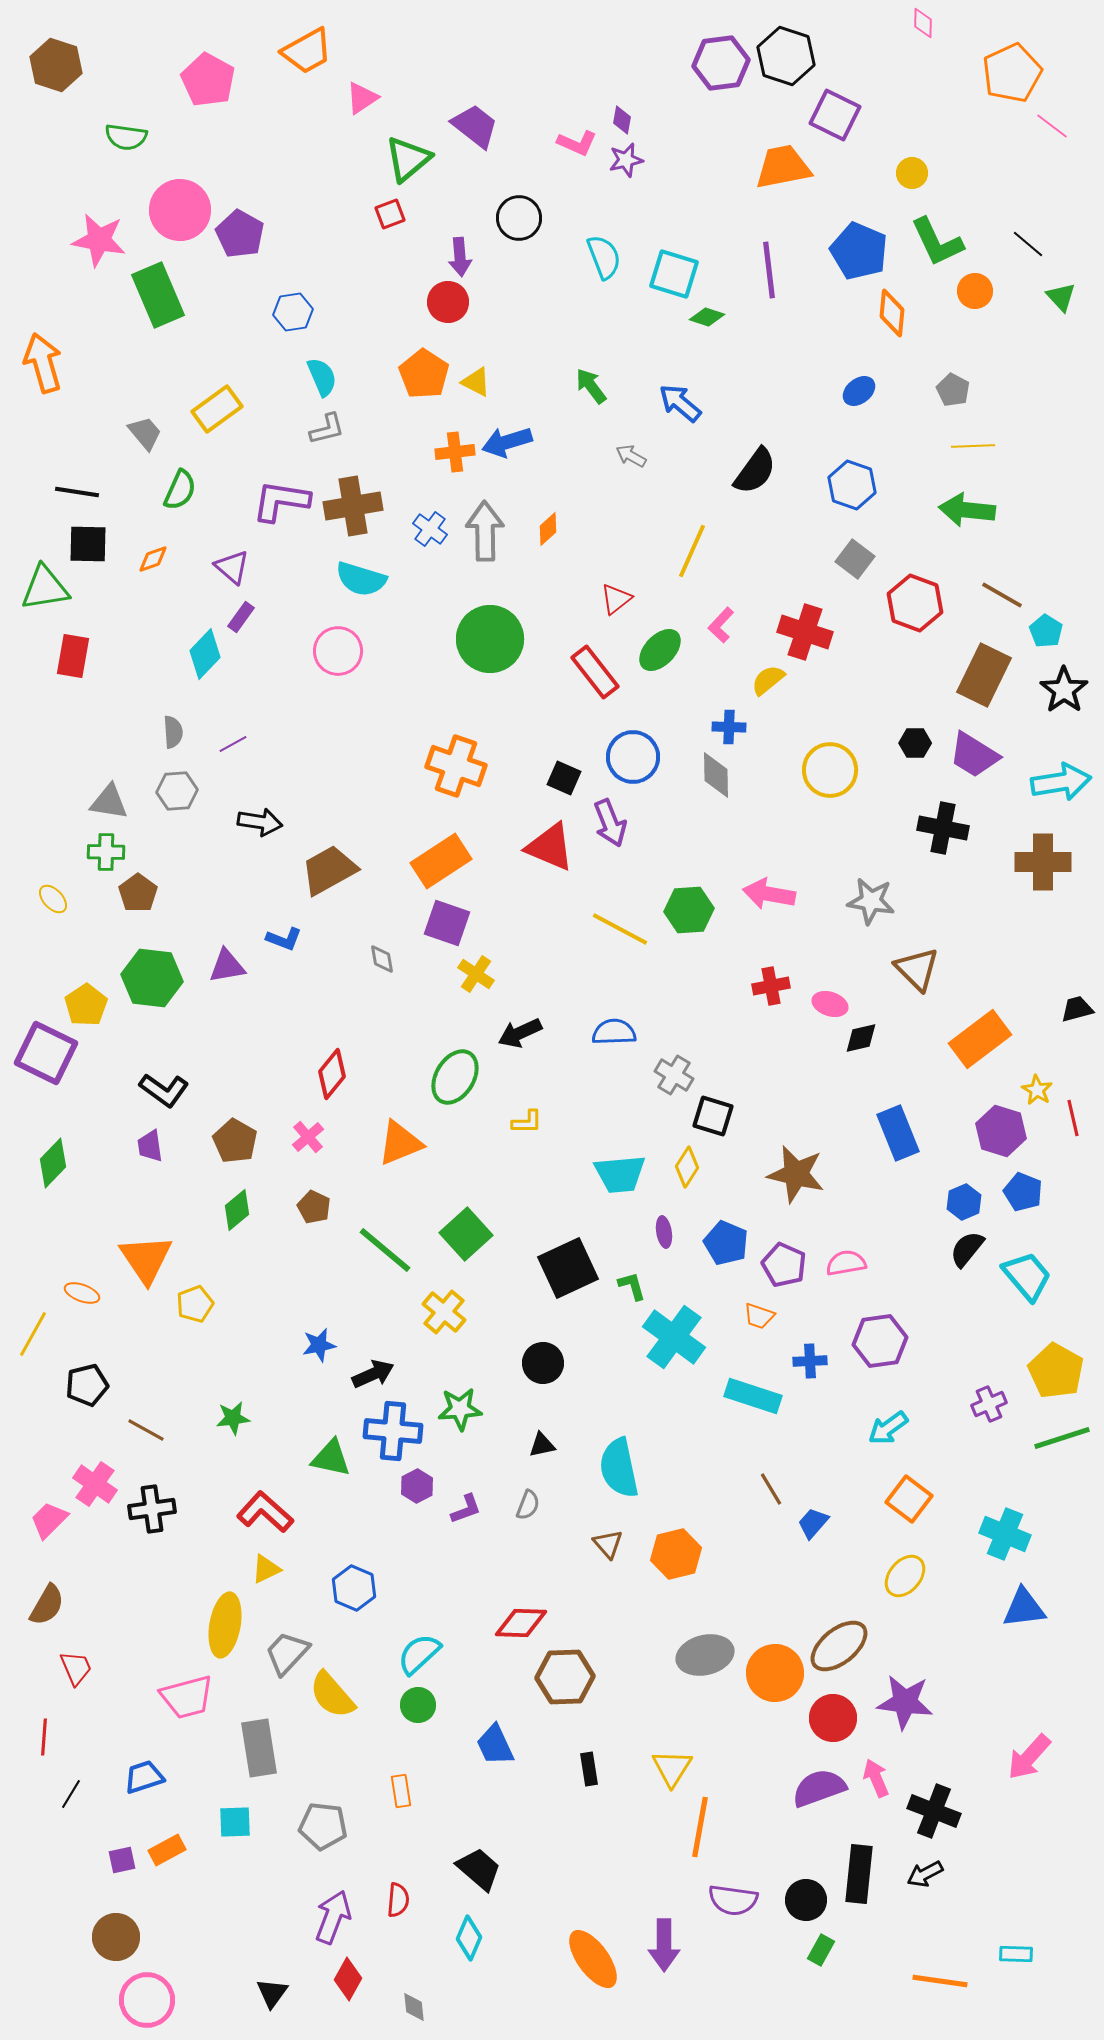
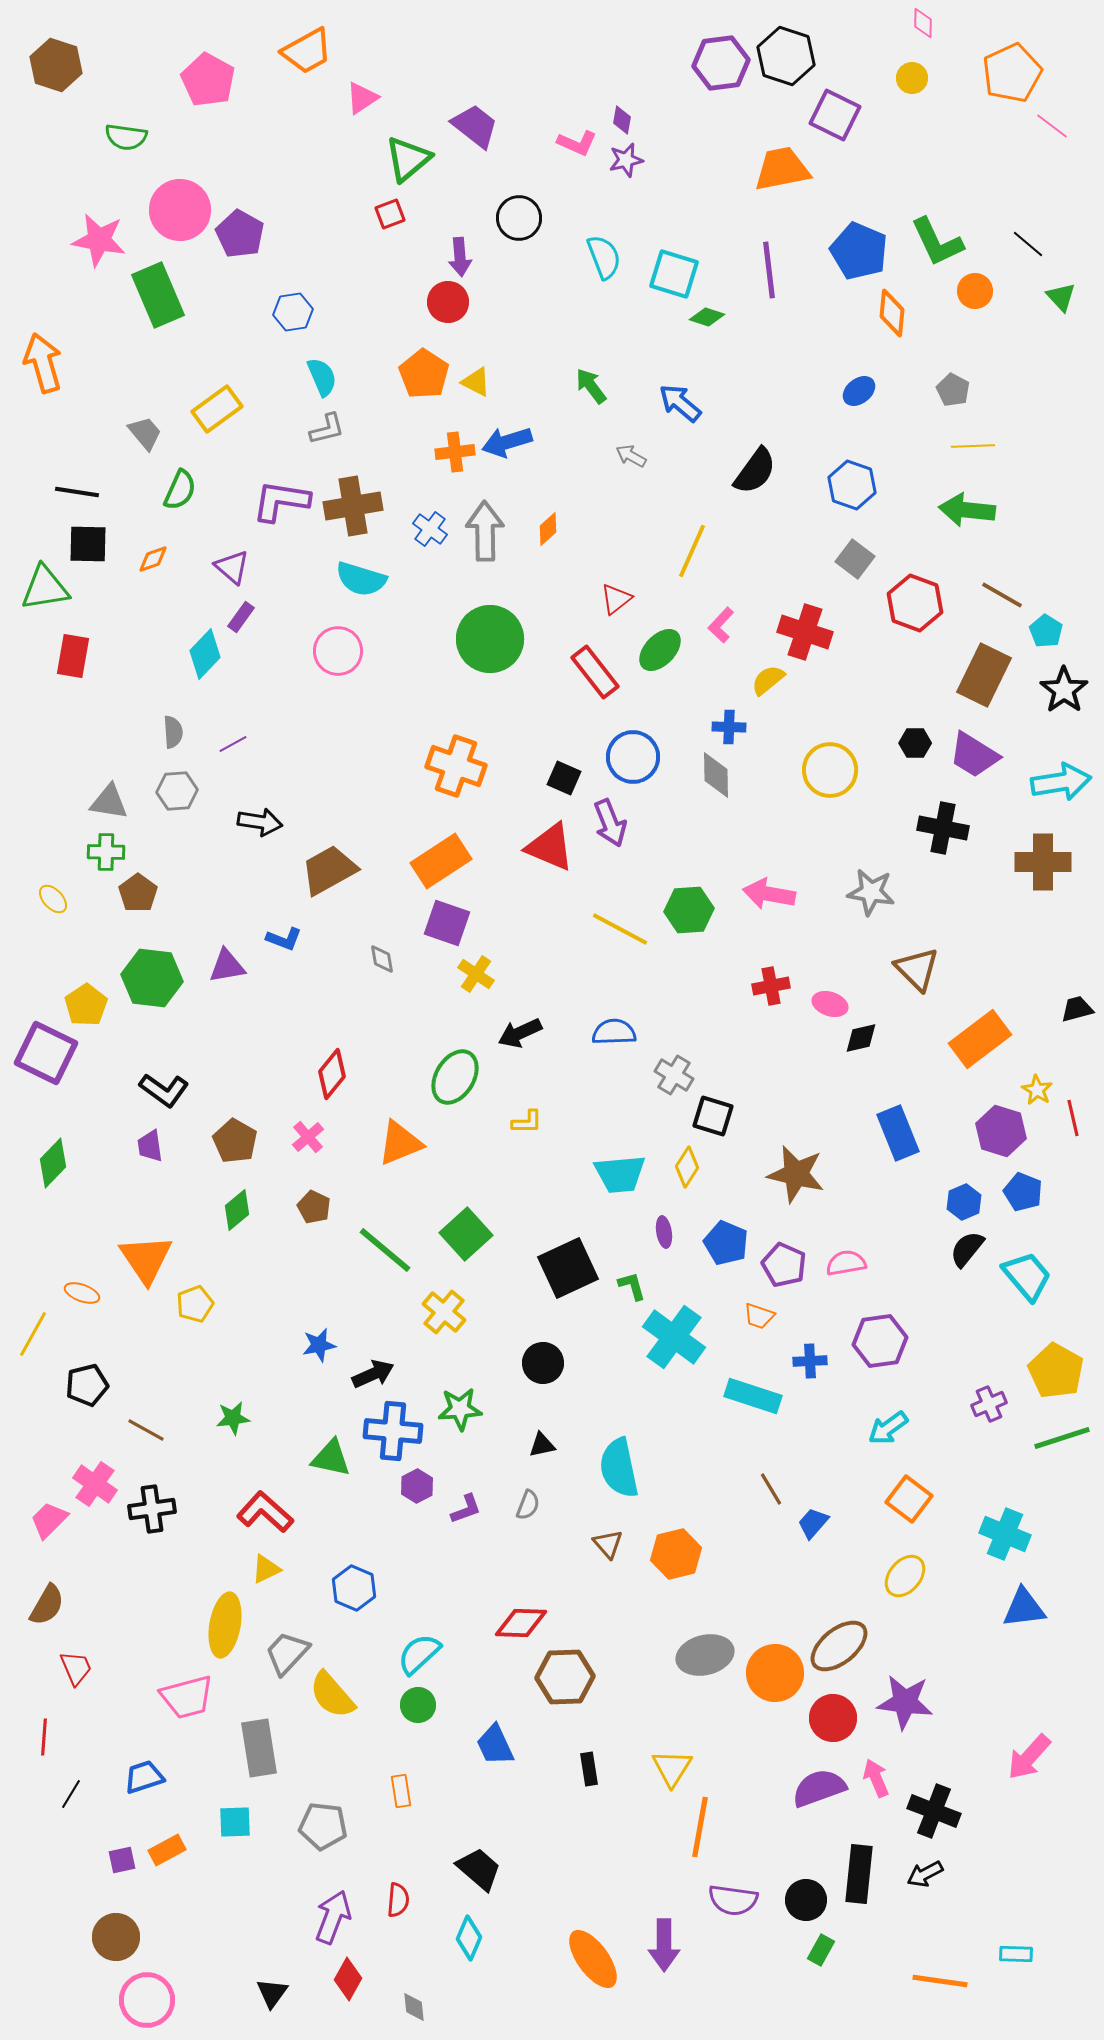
orange trapezoid at (783, 167): moved 1 px left, 2 px down
yellow circle at (912, 173): moved 95 px up
gray star at (871, 901): moved 9 px up
